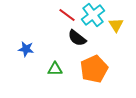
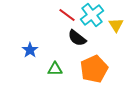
cyan cross: moved 1 px left
blue star: moved 4 px right, 1 px down; rotated 28 degrees clockwise
